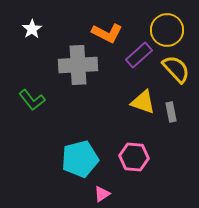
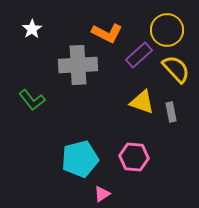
yellow triangle: moved 1 px left
